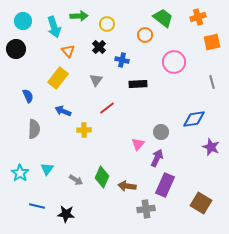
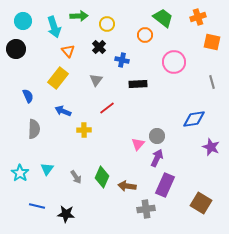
orange square: rotated 24 degrees clockwise
gray circle: moved 4 px left, 4 px down
gray arrow: moved 3 px up; rotated 24 degrees clockwise
